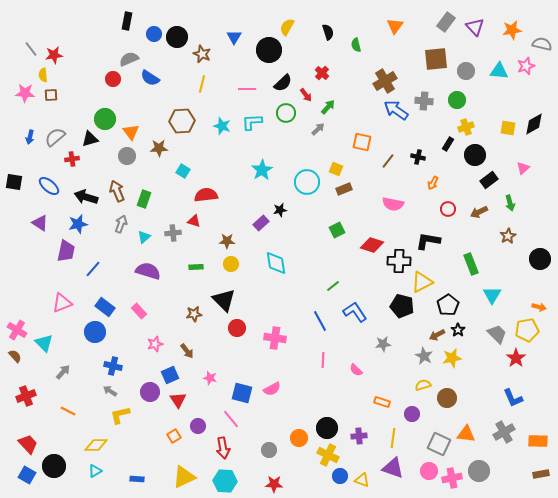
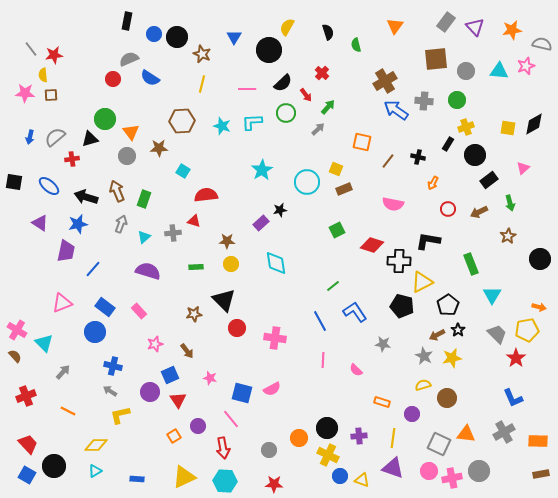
gray star at (383, 344): rotated 14 degrees clockwise
